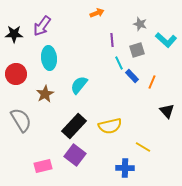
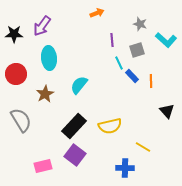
orange line: moved 1 px left, 1 px up; rotated 24 degrees counterclockwise
